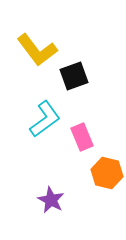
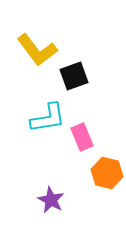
cyan L-shape: moved 3 px right, 1 px up; rotated 27 degrees clockwise
